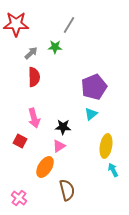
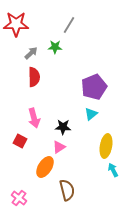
pink triangle: moved 1 px down
